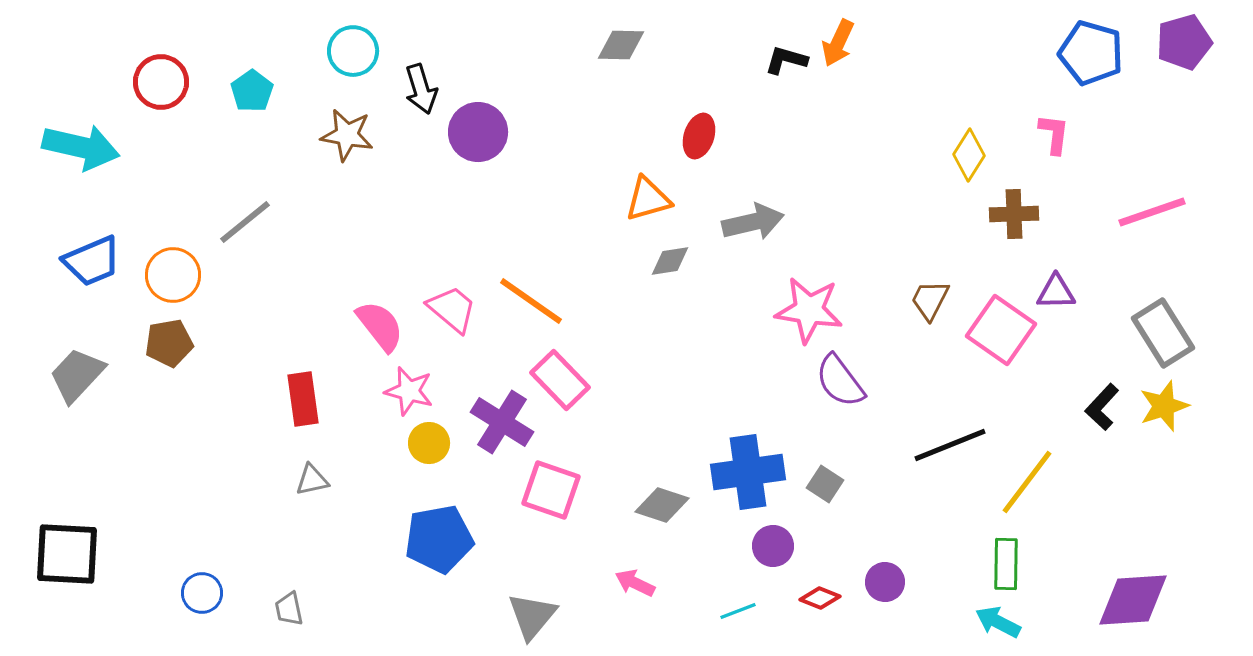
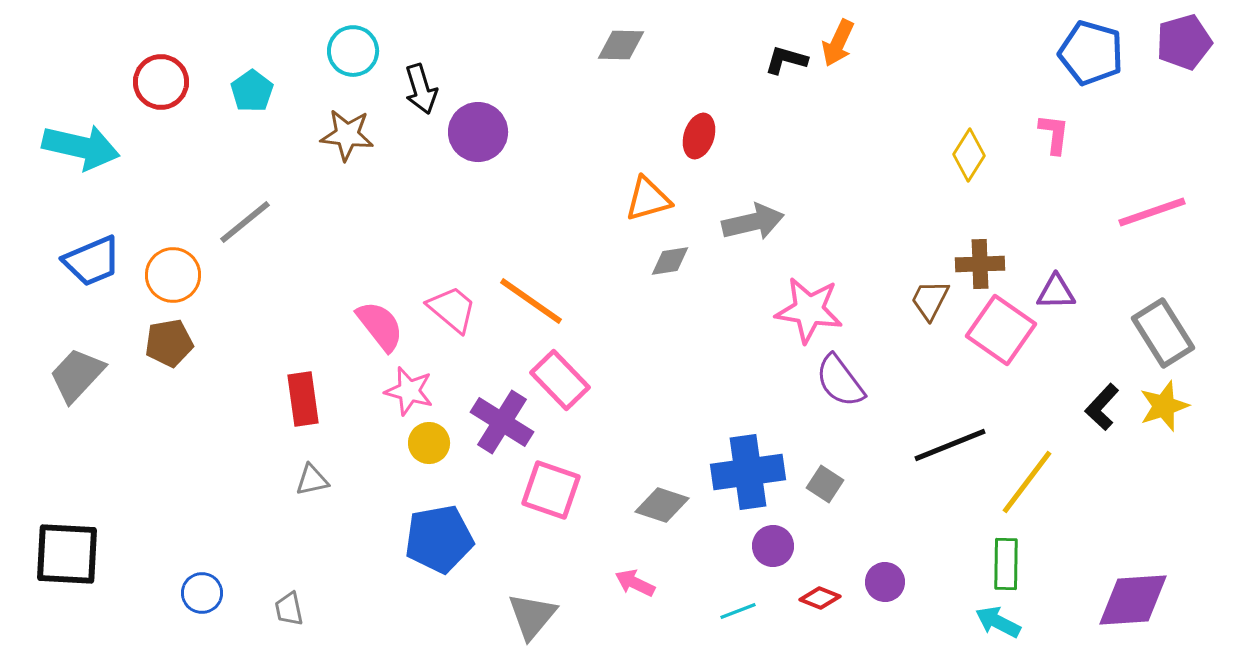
brown star at (347, 135): rotated 4 degrees counterclockwise
brown cross at (1014, 214): moved 34 px left, 50 px down
